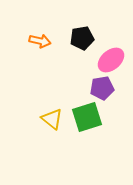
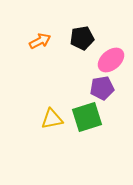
orange arrow: rotated 40 degrees counterclockwise
yellow triangle: rotated 50 degrees counterclockwise
